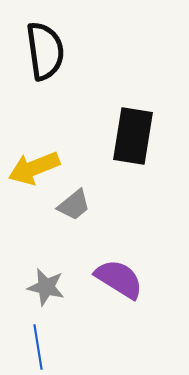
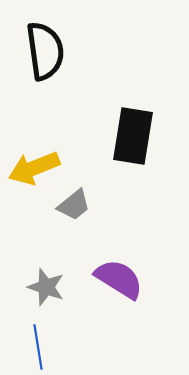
gray star: rotated 6 degrees clockwise
